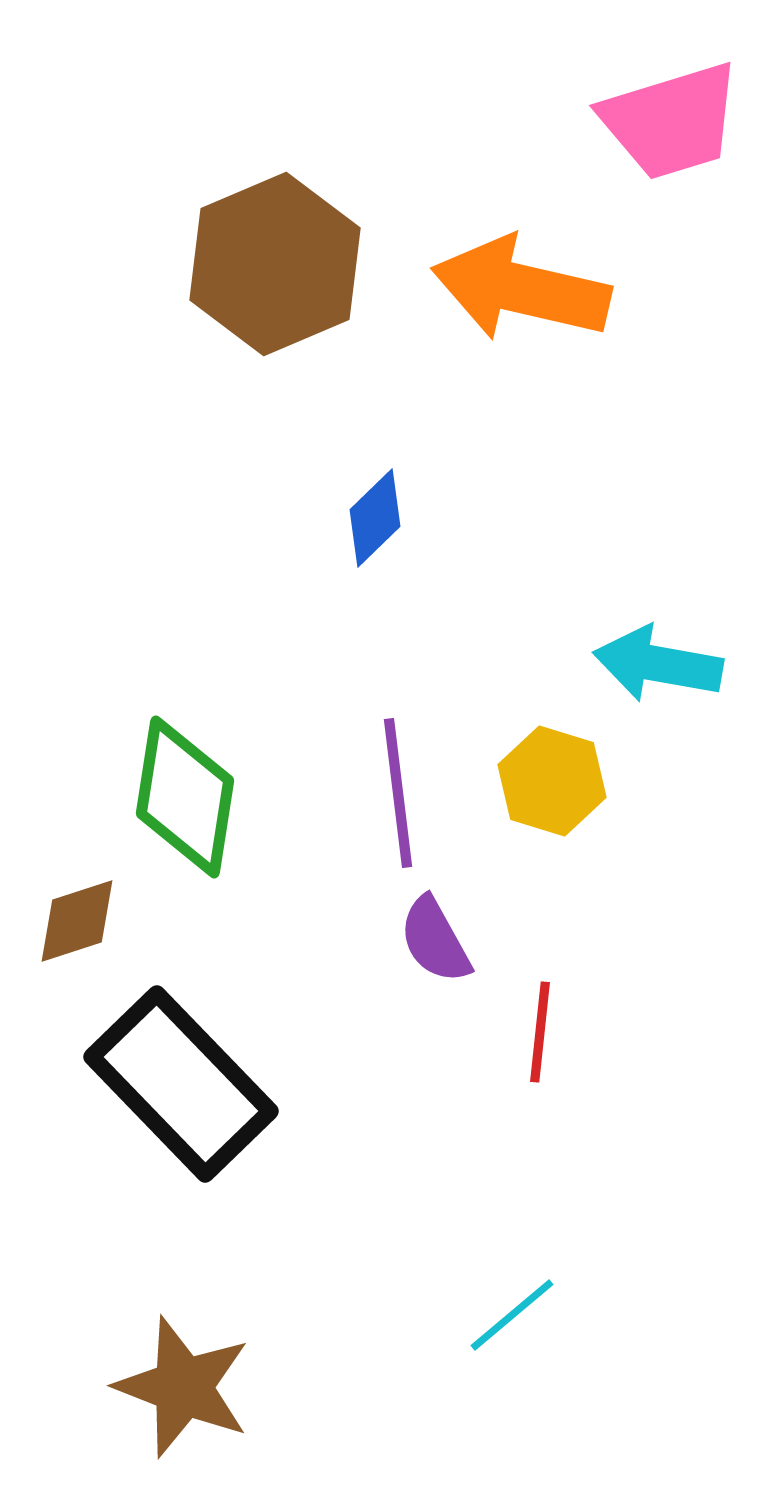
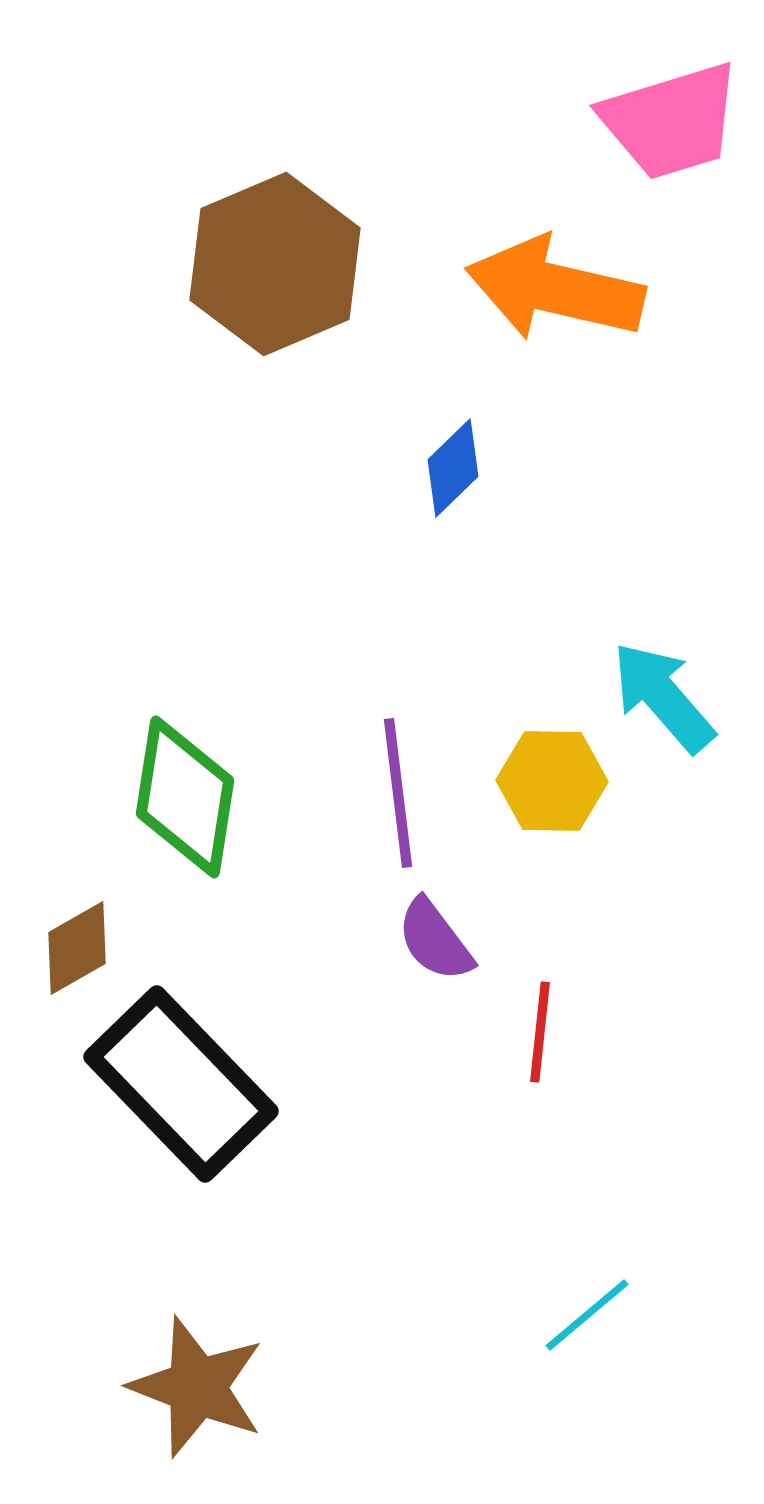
orange arrow: moved 34 px right
blue diamond: moved 78 px right, 50 px up
cyan arrow: moved 5 px right, 33 px down; rotated 39 degrees clockwise
yellow hexagon: rotated 16 degrees counterclockwise
brown diamond: moved 27 px down; rotated 12 degrees counterclockwise
purple semicircle: rotated 8 degrees counterclockwise
cyan line: moved 75 px right
brown star: moved 14 px right
